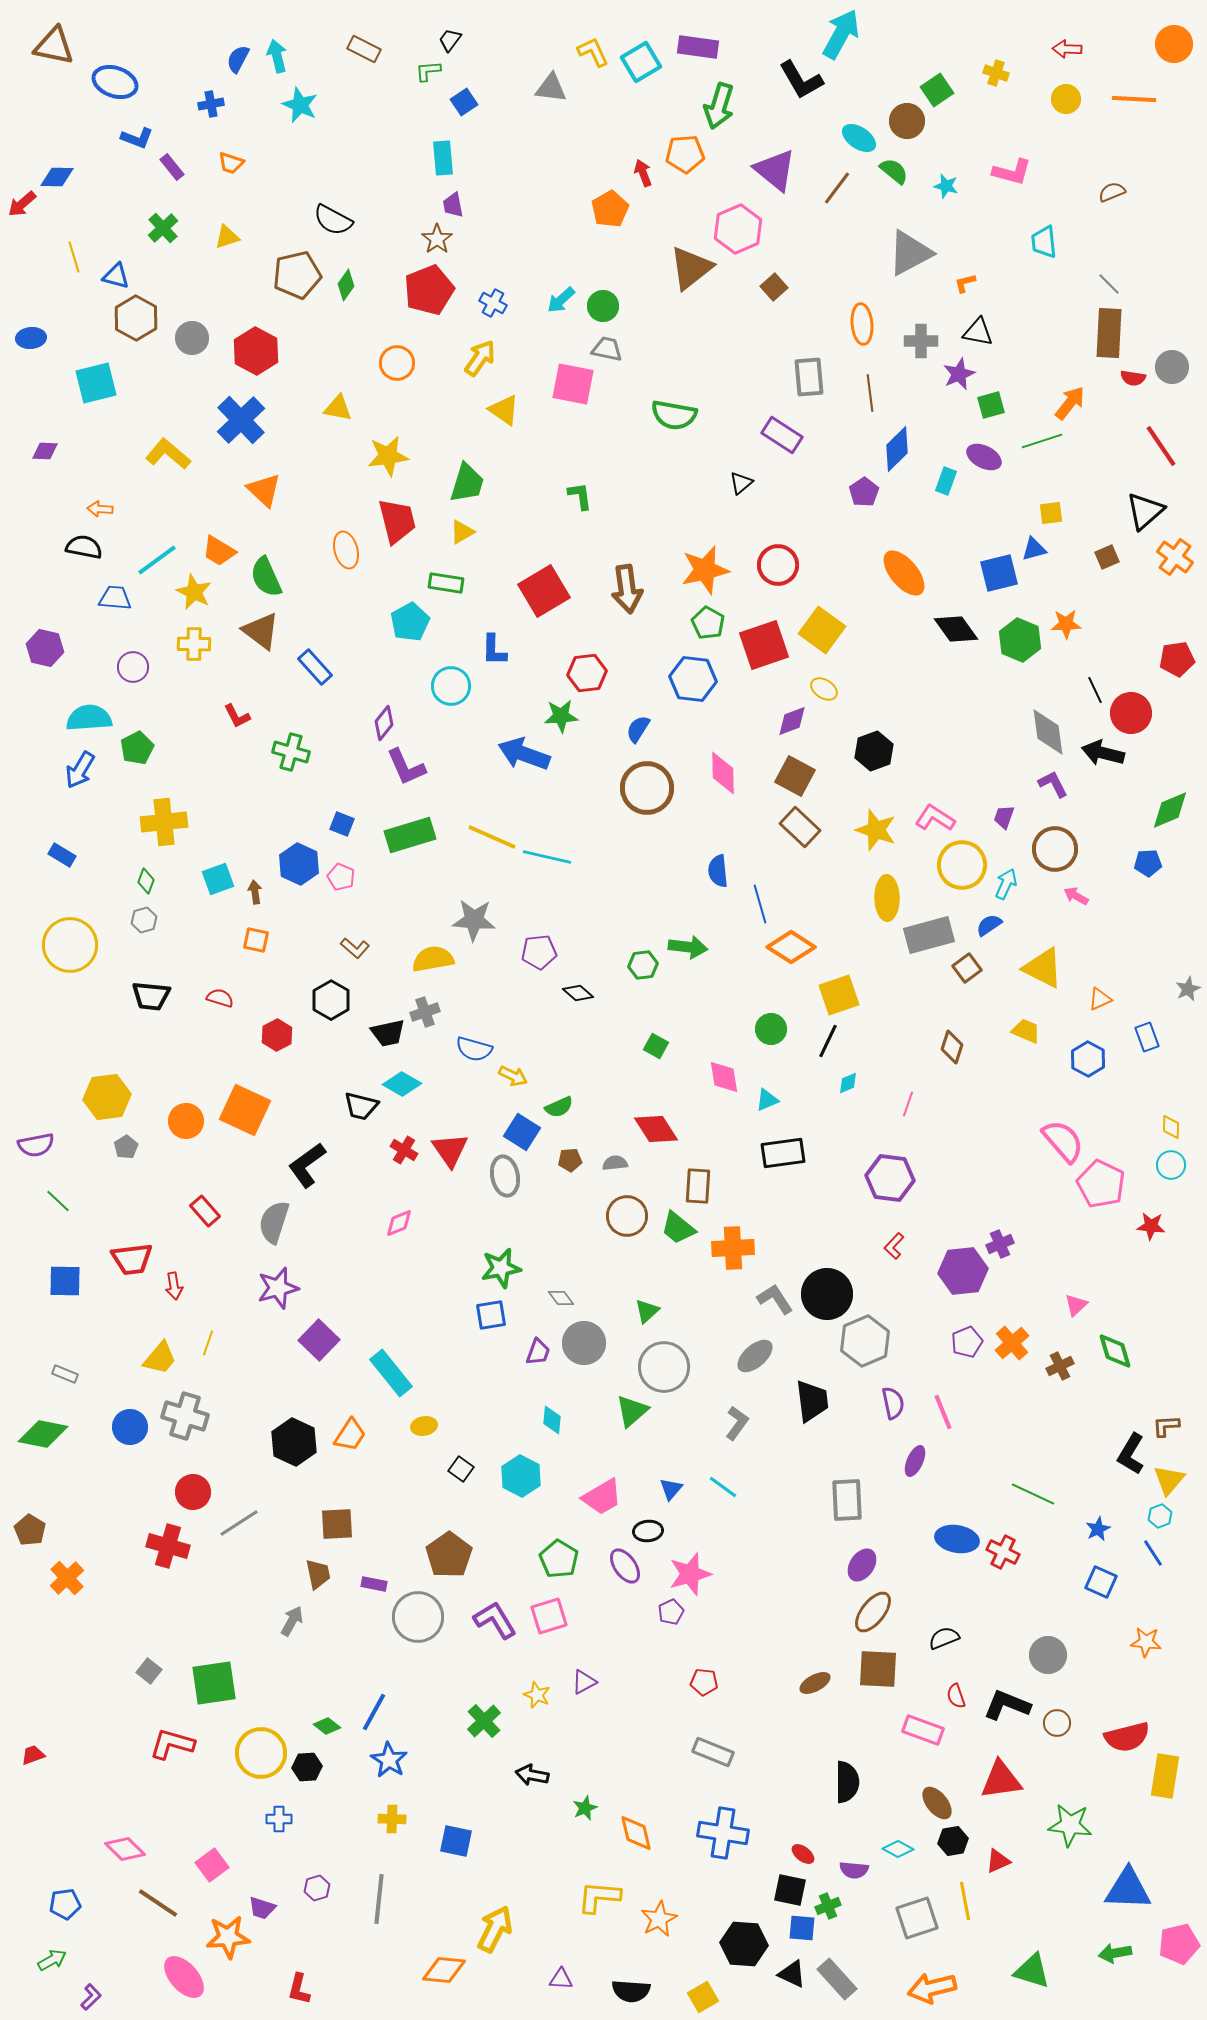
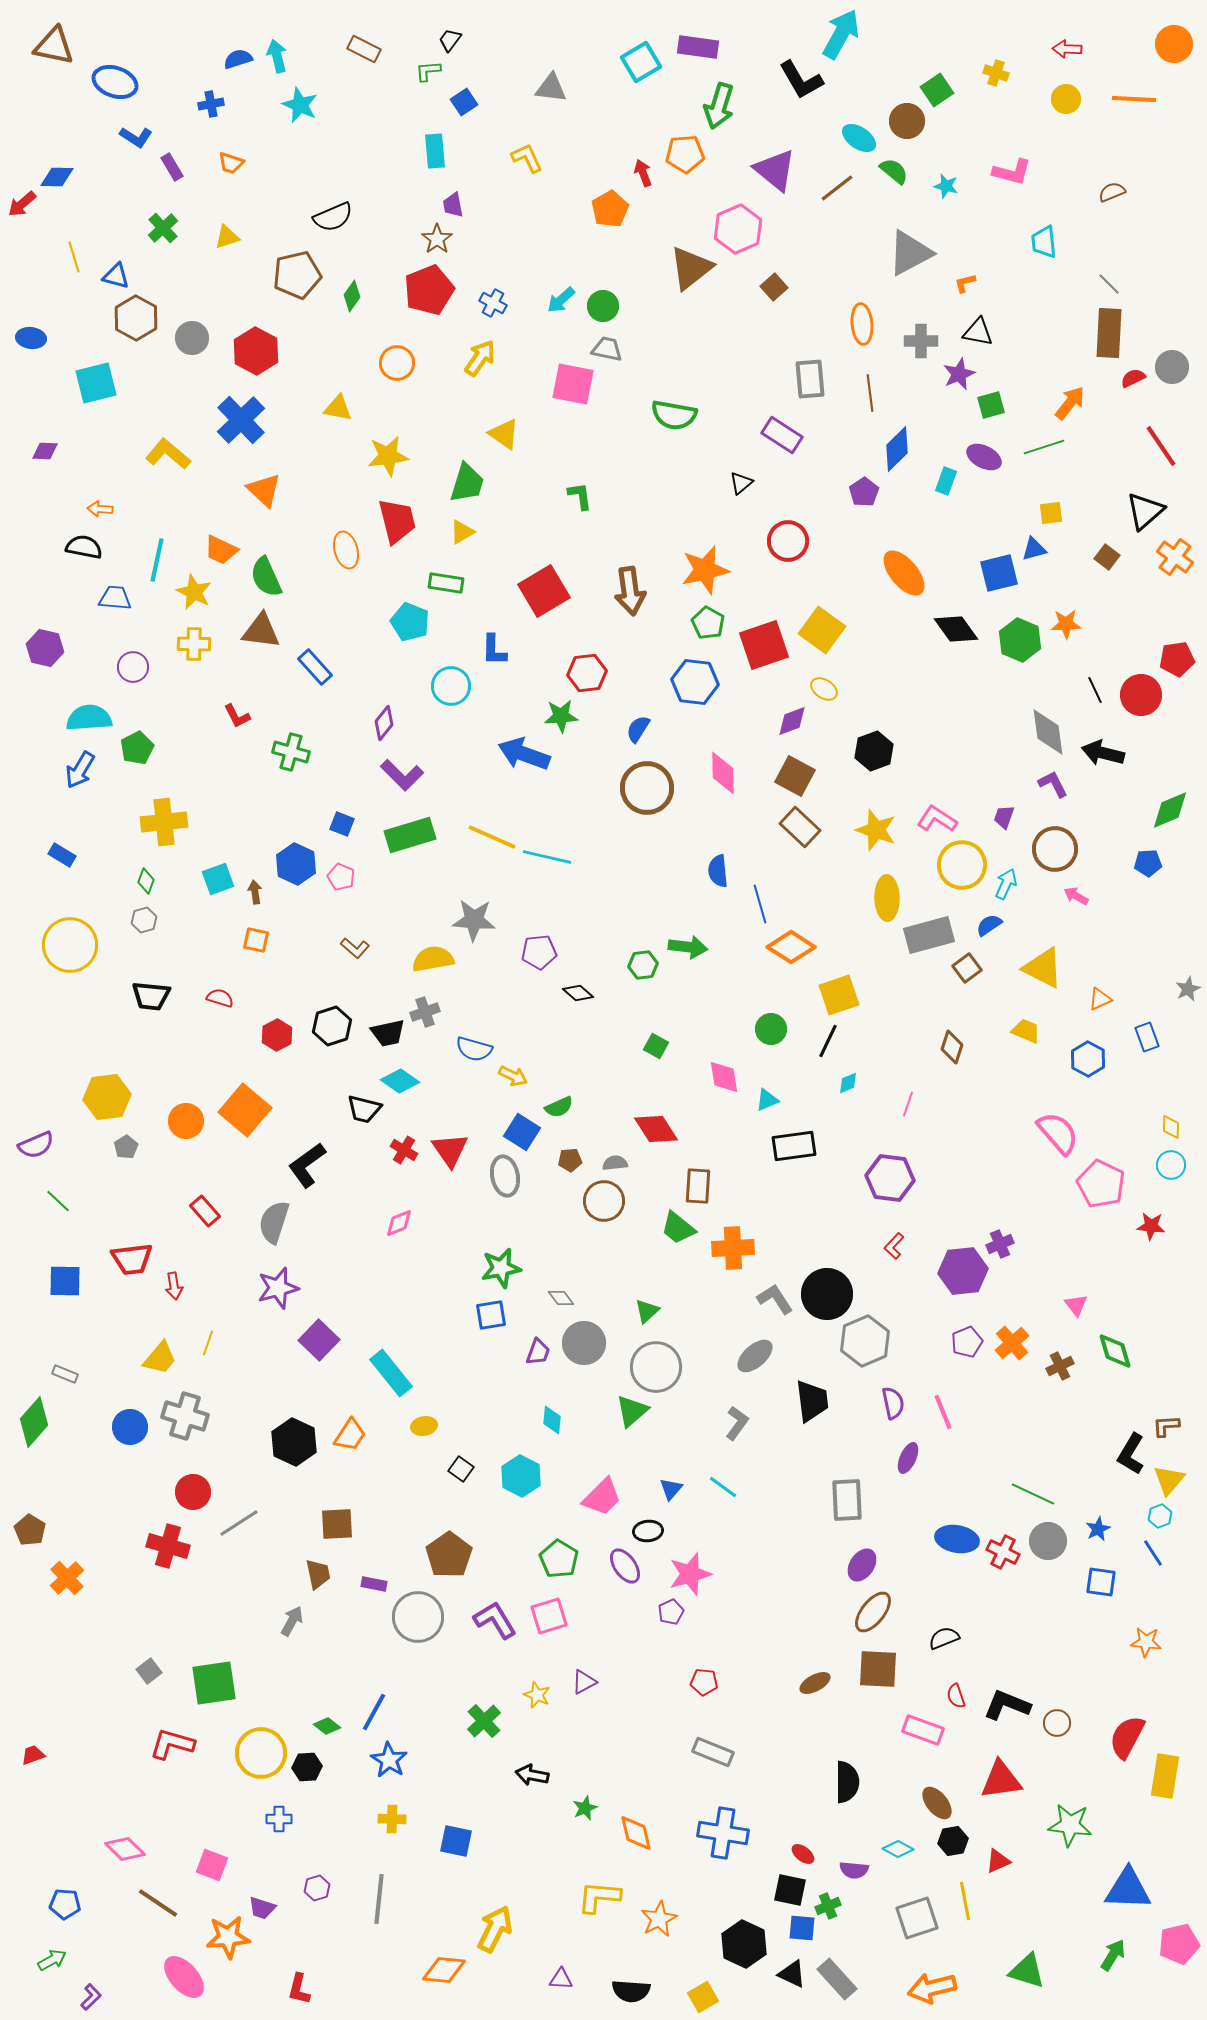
yellow L-shape at (593, 52): moved 66 px left, 106 px down
blue semicircle at (238, 59): rotated 44 degrees clockwise
blue L-shape at (137, 138): moved 1 px left, 1 px up; rotated 12 degrees clockwise
cyan rectangle at (443, 158): moved 8 px left, 7 px up
purple rectangle at (172, 167): rotated 8 degrees clockwise
brown line at (837, 188): rotated 15 degrees clockwise
black semicircle at (333, 220): moved 3 px up; rotated 51 degrees counterclockwise
green diamond at (346, 285): moved 6 px right, 11 px down
blue ellipse at (31, 338): rotated 12 degrees clockwise
gray rectangle at (809, 377): moved 1 px right, 2 px down
red semicircle at (1133, 378): rotated 145 degrees clockwise
yellow triangle at (504, 410): moved 24 px down
green line at (1042, 441): moved 2 px right, 6 px down
orange trapezoid at (219, 551): moved 2 px right, 1 px up; rotated 6 degrees counterclockwise
brown square at (1107, 557): rotated 30 degrees counterclockwise
cyan line at (157, 560): rotated 42 degrees counterclockwise
red circle at (778, 565): moved 10 px right, 24 px up
brown arrow at (627, 589): moved 3 px right, 2 px down
cyan pentagon at (410, 622): rotated 21 degrees counterclockwise
brown triangle at (261, 631): rotated 30 degrees counterclockwise
blue hexagon at (693, 679): moved 2 px right, 3 px down
red circle at (1131, 713): moved 10 px right, 18 px up
purple L-shape at (406, 767): moved 4 px left, 8 px down; rotated 21 degrees counterclockwise
pink L-shape at (935, 818): moved 2 px right, 1 px down
blue hexagon at (299, 864): moved 3 px left
black hexagon at (331, 1000): moved 1 px right, 26 px down; rotated 12 degrees clockwise
cyan diamond at (402, 1084): moved 2 px left, 3 px up; rotated 6 degrees clockwise
black trapezoid at (361, 1106): moved 3 px right, 3 px down
orange square at (245, 1110): rotated 15 degrees clockwise
pink semicircle at (1063, 1141): moved 5 px left, 8 px up
purple semicircle at (36, 1145): rotated 12 degrees counterclockwise
black rectangle at (783, 1153): moved 11 px right, 7 px up
brown circle at (627, 1216): moved 23 px left, 15 px up
pink triangle at (1076, 1305): rotated 25 degrees counterclockwise
gray circle at (664, 1367): moved 8 px left
green diamond at (43, 1434): moved 9 px left, 12 px up; rotated 60 degrees counterclockwise
purple ellipse at (915, 1461): moved 7 px left, 3 px up
pink trapezoid at (602, 1497): rotated 15 degrees counterclockwise
blue square at (1101, 1582): rotated 16 degrees counterclockwise
gray circle at (1048, 1655): moved 114 px up
gray square at (149, 1671): rotated 15 degrees clockwise
red semicircle at (1127, 1737): rotated 132 degrees clockwise
pink square at (212, 1865): rotated 32 degrees counterclockwise
blue pentagon at (65, 1904): rotated 12 degrees clockwise
black hexagon at (744, 1944): rotated 21 degrees clockwise
green arrow at (1115, 1953): moved 2 px left, 2 px down; rotated 132 degrees clockwise
green triangle at (1032, 1971): moved 5 px left
